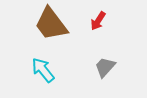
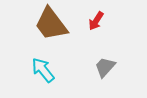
red arrow: moved 2 px left
